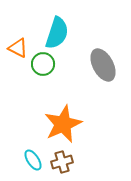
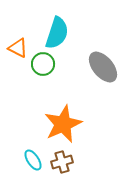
gray ellipse: moved 2 px down; rotated 12 degrees counterclockwise
